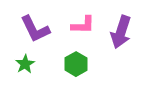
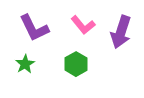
pink L-shape: rotated 50 degrees clockwise
purple L-shape: moved 1 px left, 1 px up
